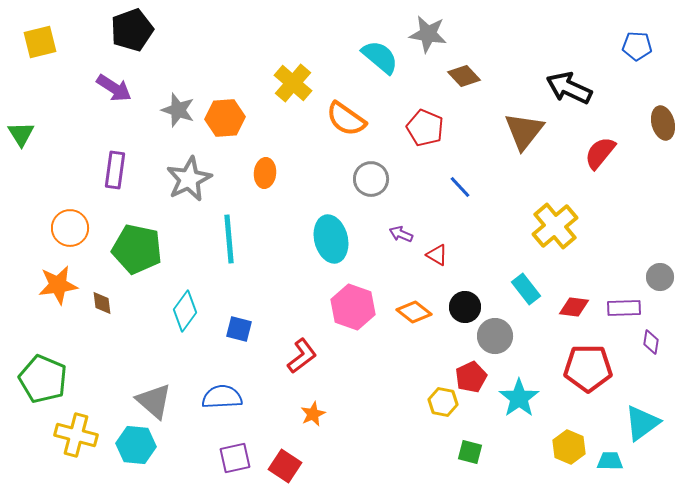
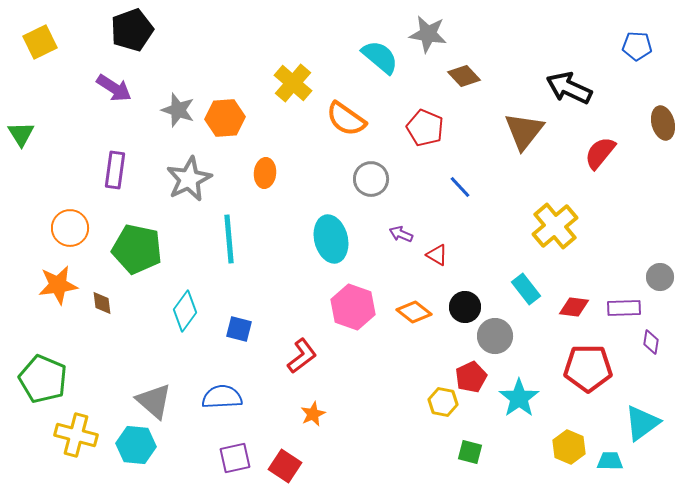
yellow square at (40, 42): rotated 12 degrees counterclockwise
